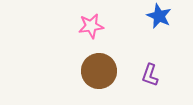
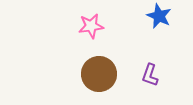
brown circle: moved 3 px down
